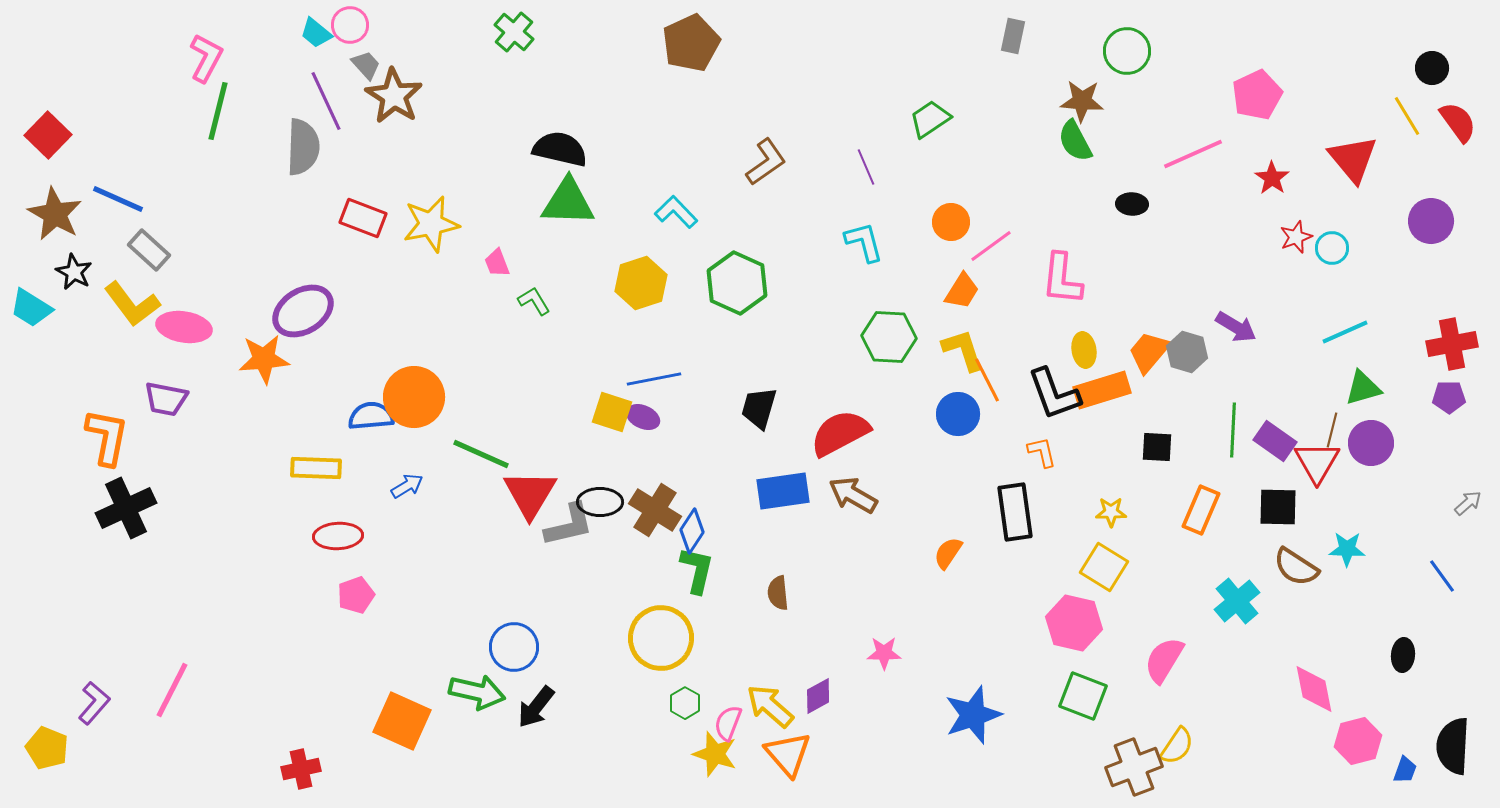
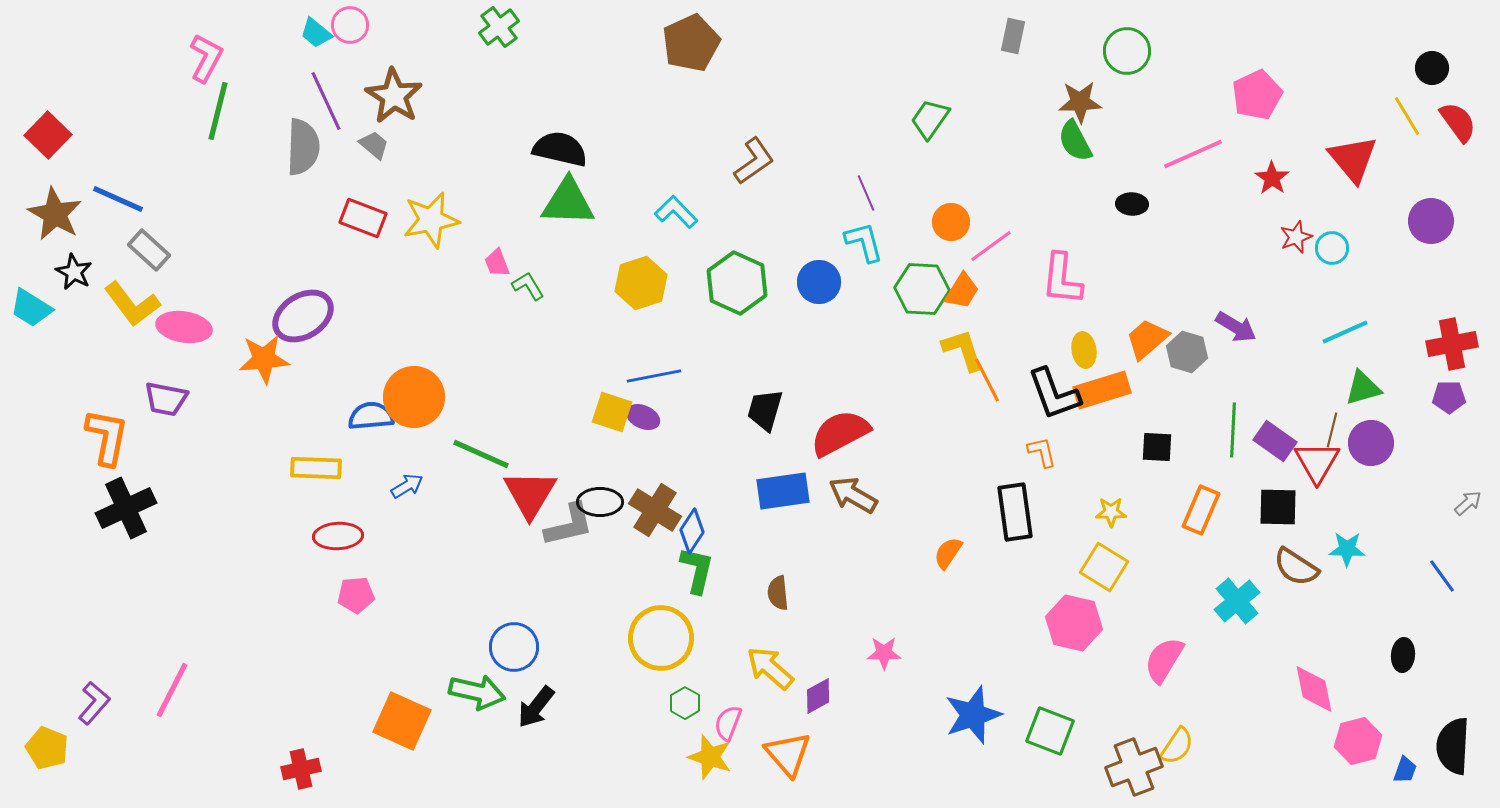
green cross at (514, 32): moved 15 px left, 5 px up; rotated 12 degrees clockwise
gray trapezoid at (366, 65): moved 8 px right, 80 px down; rotated 8 degrees counterclockwise
brown star at (1082, 101): moved 2 px left, 1 px down; rotated 6 degrees counterclockwise
green trapezoid at (930, 119): rotated 21 degrees counterclockwise
brown L-shape at (766, 162): moved 12 px left, 1 px up
purple line at (866, 167): moved 26 px down
yellow star at (431, 224): moved 4 px up
green L-shape at (534, 301): moved 6 px left, 15 px up
purple ellipse at (303, 311): moved 5 px down
green hexagon at (889, 337): moved 33 px right, 48 px up
orange trapezoid at (1149, 352): moved 2 px left, 13 px up; rotated 9 degrees clockwise
blue line at (654, 379): moved 3 px up
black trapezoid at (759, 408): moved 6 px right, 2 px down
blue circle at (958, 414): moved 139 px left, 132 px up
pink pentagon at (356, 595): rotated 15 degrees clockwise
green square at (1083, 696): moved 33 px left, 35 px down
yellow arrow at (770, 706): moved 38 px up
yellow star at (715, 754): moved 5 px left, 3 px down
